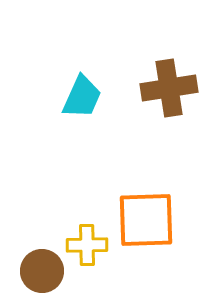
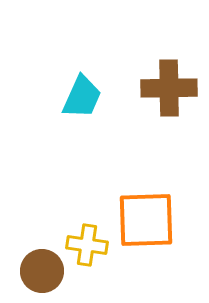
brown cross: rotated 8 degrees clockwise
yellow cross: rotated 9 degrees clockwise
